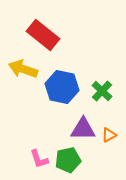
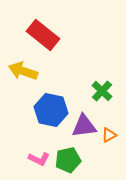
yellow arrow: moved 2 px down
blue hexagon: moved 11 px left, 23 px down
purple triangle: moved 1 px right, 3 px up; rotated 8 degrees counterclockwise
pink L-shape: rotated 45 degrees counterclockwise
